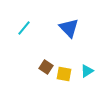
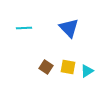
cyan line: rotated 49 degrees clockwise
yellow square: moved 4 px right, 7 px up
